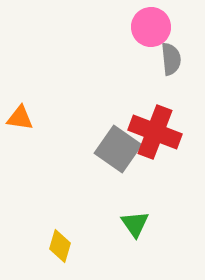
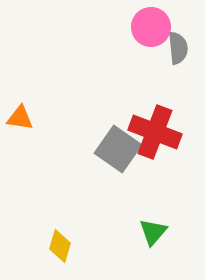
gray semicircle: moved 7 px right, 11 px up
green triangle: moved 18 px right, 8 px down; rotated 16 degrees clockwise
